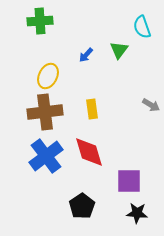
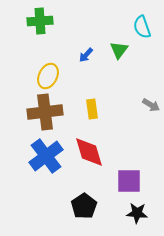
black pentagon: moved 2 px right
